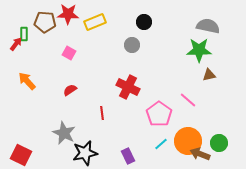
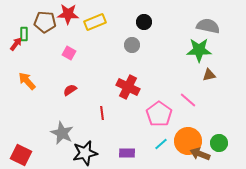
gray star: moved 2 px left
purple rectangle: moved 1 px left, 3 px up; rotated 63 degrees counterclockwise
